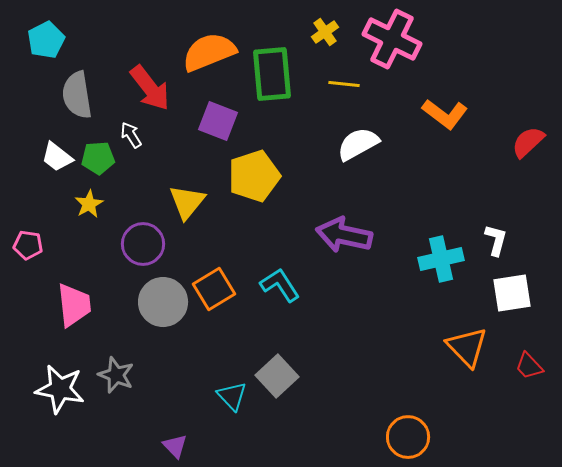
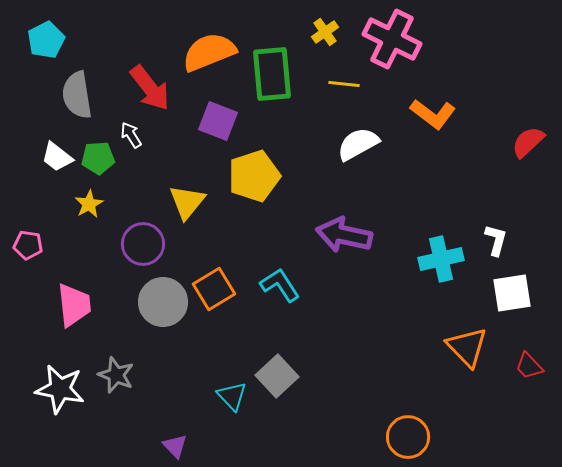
orange L-shape: moved 12 px left
